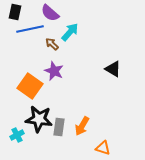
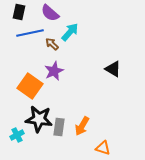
black rectangle: moved 4 px right
blue line: moved 4 px down
purple star: rotated 24 degrees clockwise
